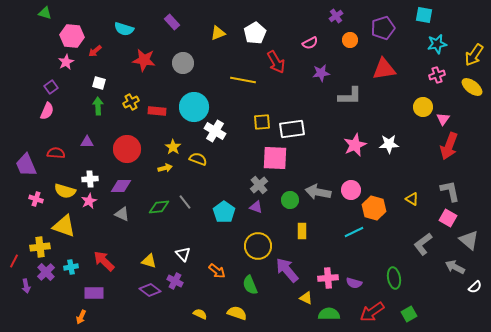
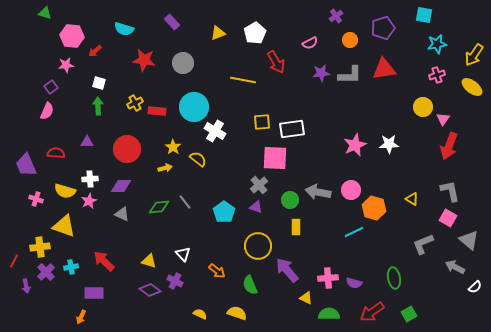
pink star at (66, 62): moved 3 px down; rotated 21 degrees clockwise
gray L-shape at (350, 96): moved 21 px up
yellow cross at (131, 102): moved 4 px right, 1 px down
yellow semicircle at (198, 159): rotated 18 degrees clockwise
yellow rectangle at (302, 231): moved 6 px left, 4 px up
gray L-shape at (423, 244): rotated 15 degrees clockwise
